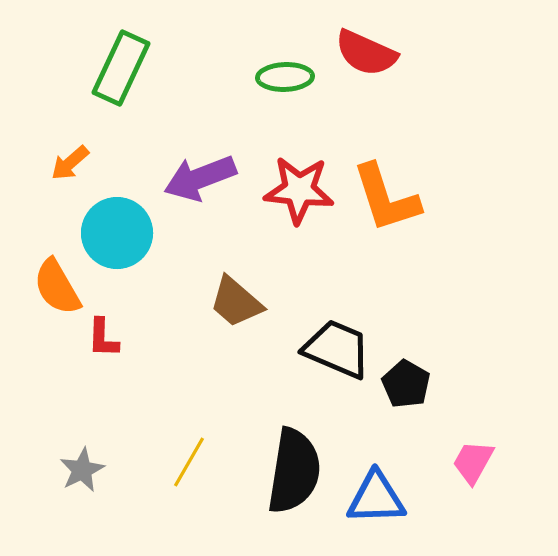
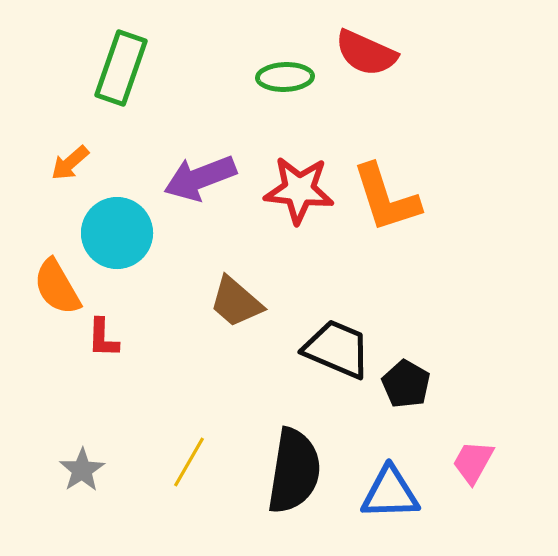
green rectangle: rotated 6 degrees counterclockwise
gray star: rotated 6 degrees counterclockwise
blue triangle: moved 14 px right, 5 px up
